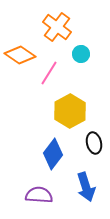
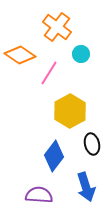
black ellipse: moved 2 px left, 1 px down
blue diamond: moved 1 px right, 2 px down
